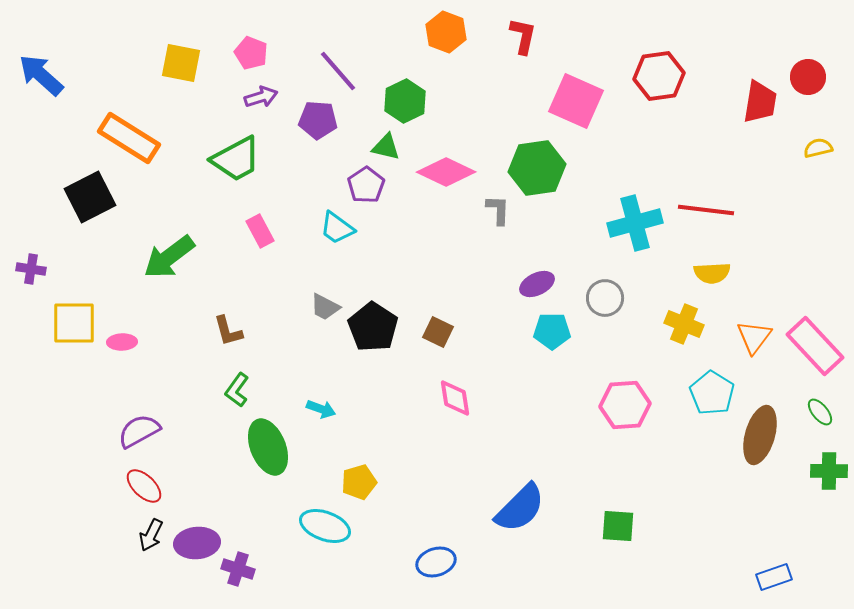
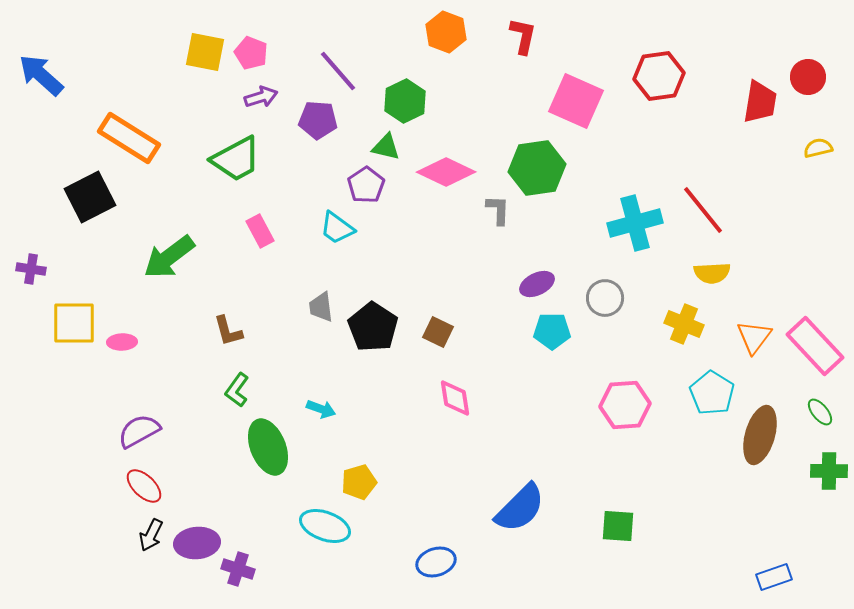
yellow square at (181, 63): moved 24 px right, 11 px up
red line at (706, 210): moved 3 px left; rotated 44 degrees clockwise
gray trapezoid at (325, 307): moved 4 px left; rotated 56 degrees clockwise
